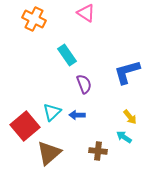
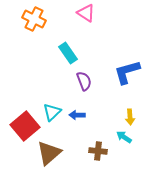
cyan rectangle: moved 1 px right, 2 px up
purple semicircle: moved 3 px up
yellow arrow: rotated 35 degrees clockwise
